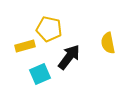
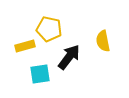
yellow semicircle: moved 5 px left, 2 px up
cyan square: rotated 15 degrees clockwise
